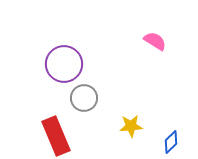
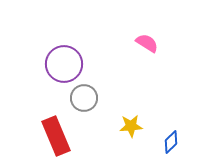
pink semicircle: moved 8 px left, 2 px down
